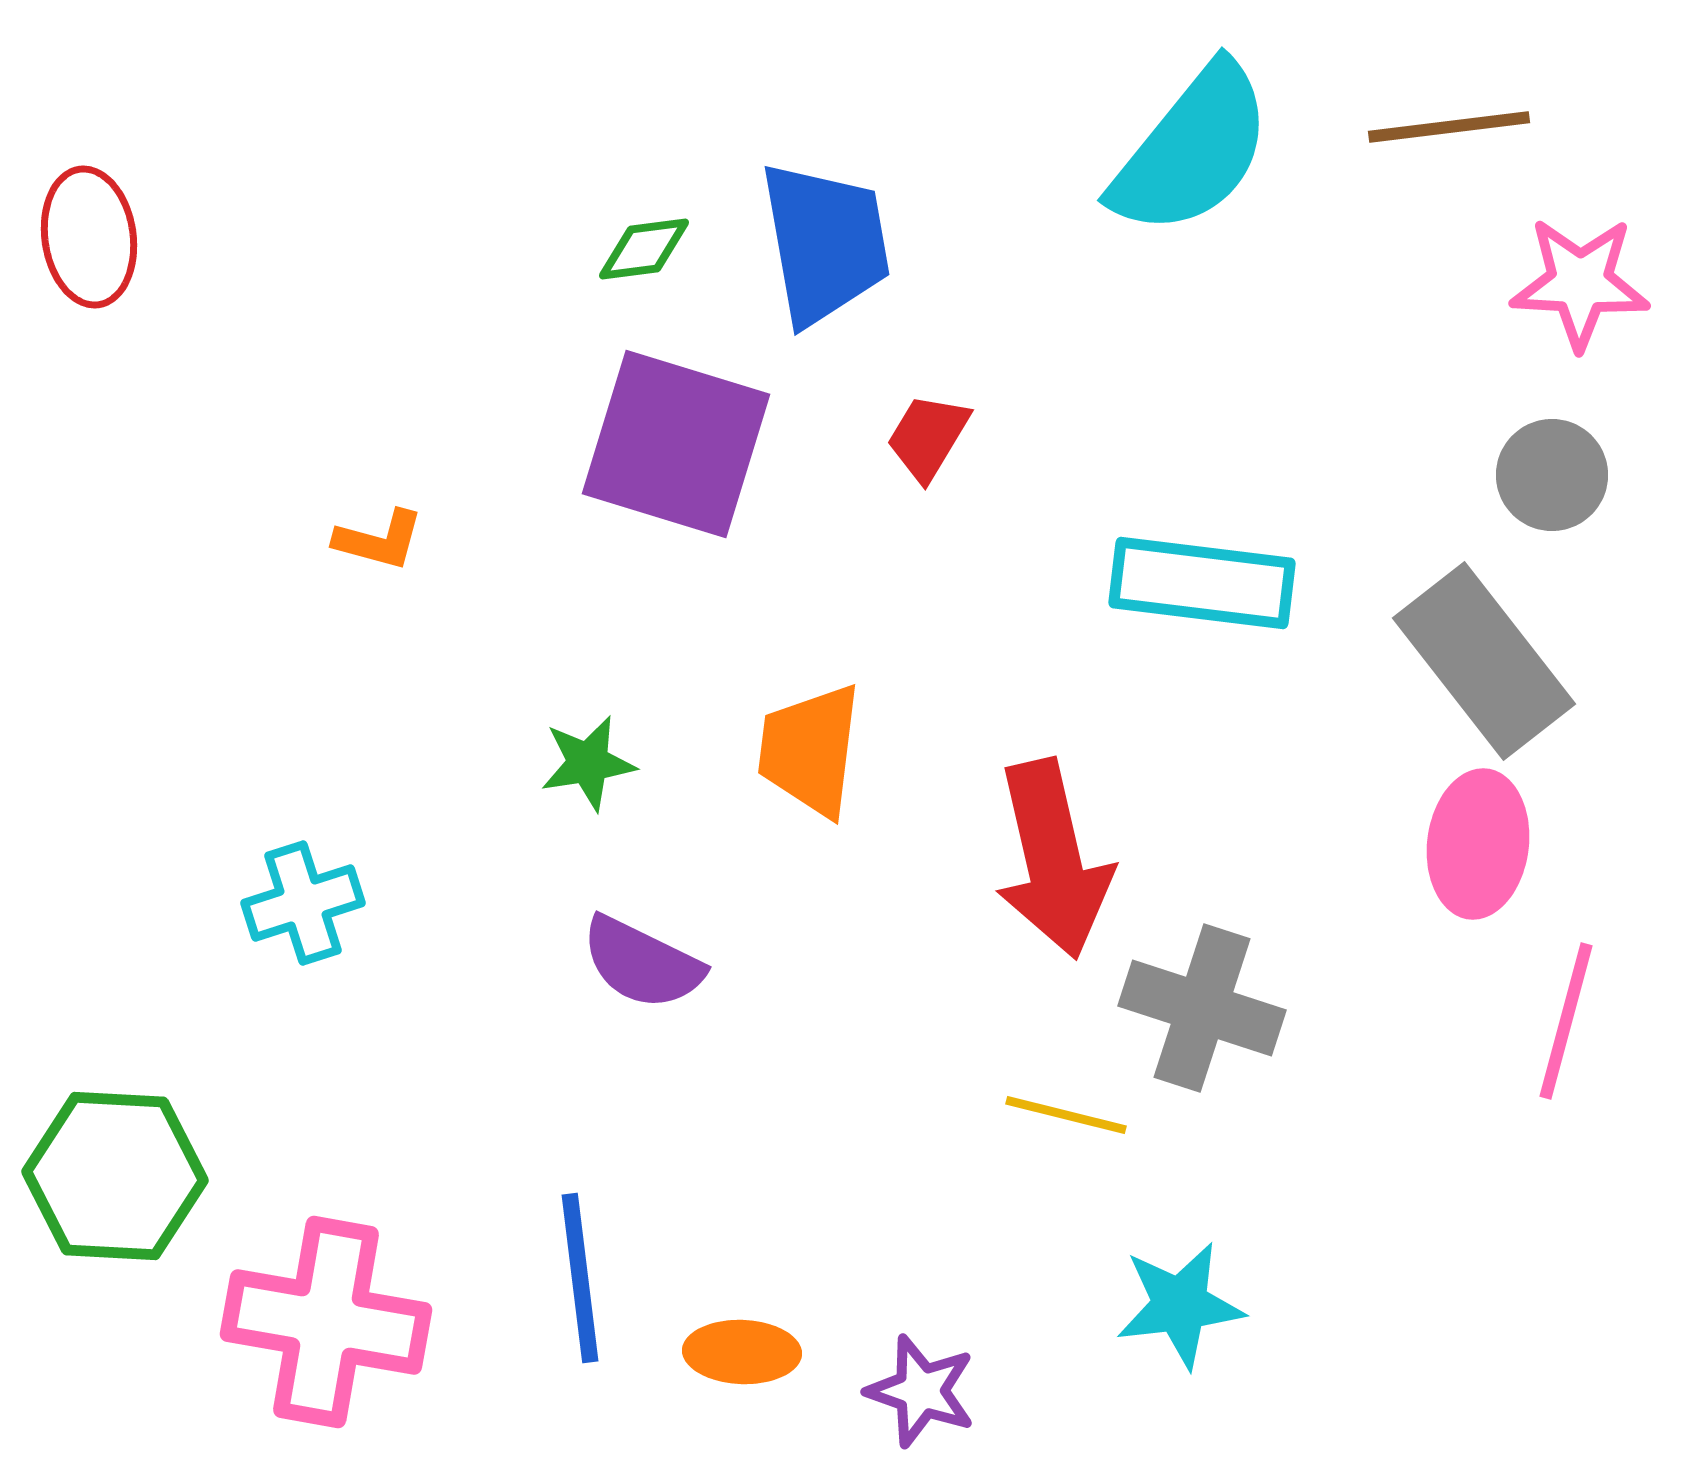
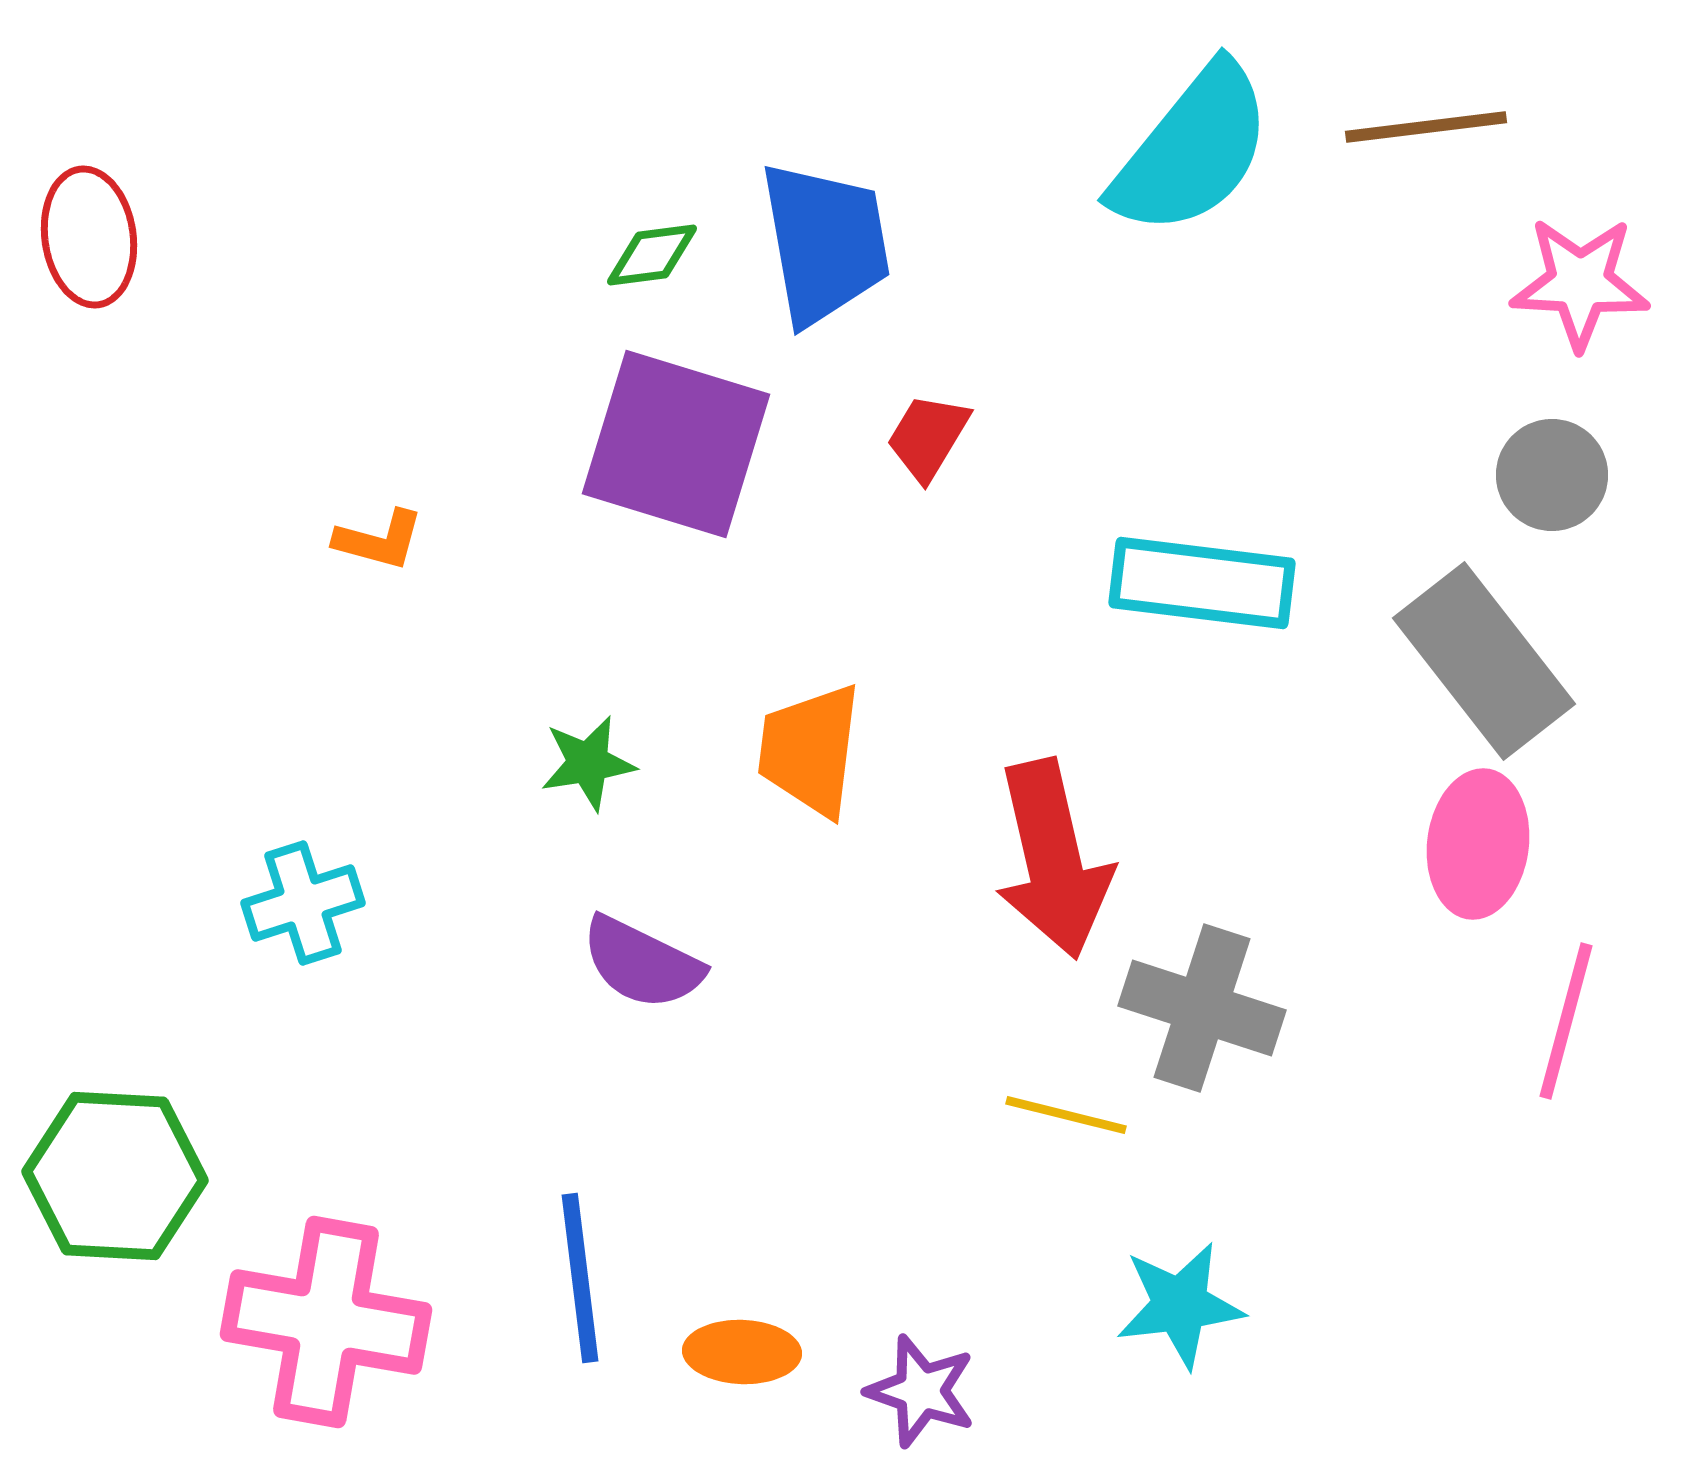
brown line: moved 23 px left
green diamond: moved 8 px right, 6 px down
